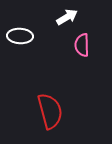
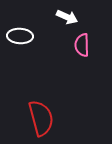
white arrow: rotated 55 degrees clockwise
red semicircle: moved 9 px left, 7 px down
